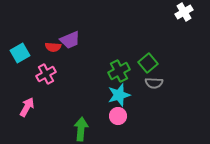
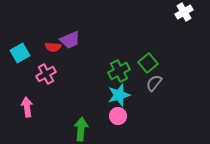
gray semicircle: rotated 126 degrees clockwise
pink arrow: rotated 36 degrees counterclockwise
